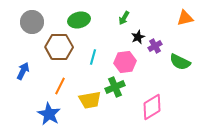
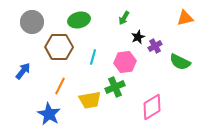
blue arrow: rotated 12 degrees clockwise
